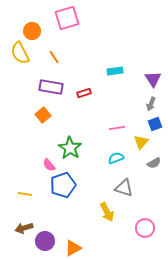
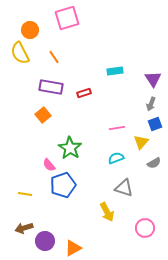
orange circle: moved 2 px left, 1 px up
